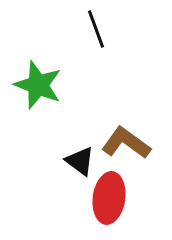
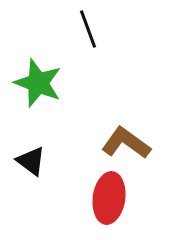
black line: moved 8 px left
green star: moved 2 px up
black triangle: moved 49 px left
